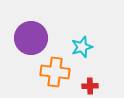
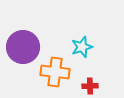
purple circle: moved 8 px left, 9 px down
